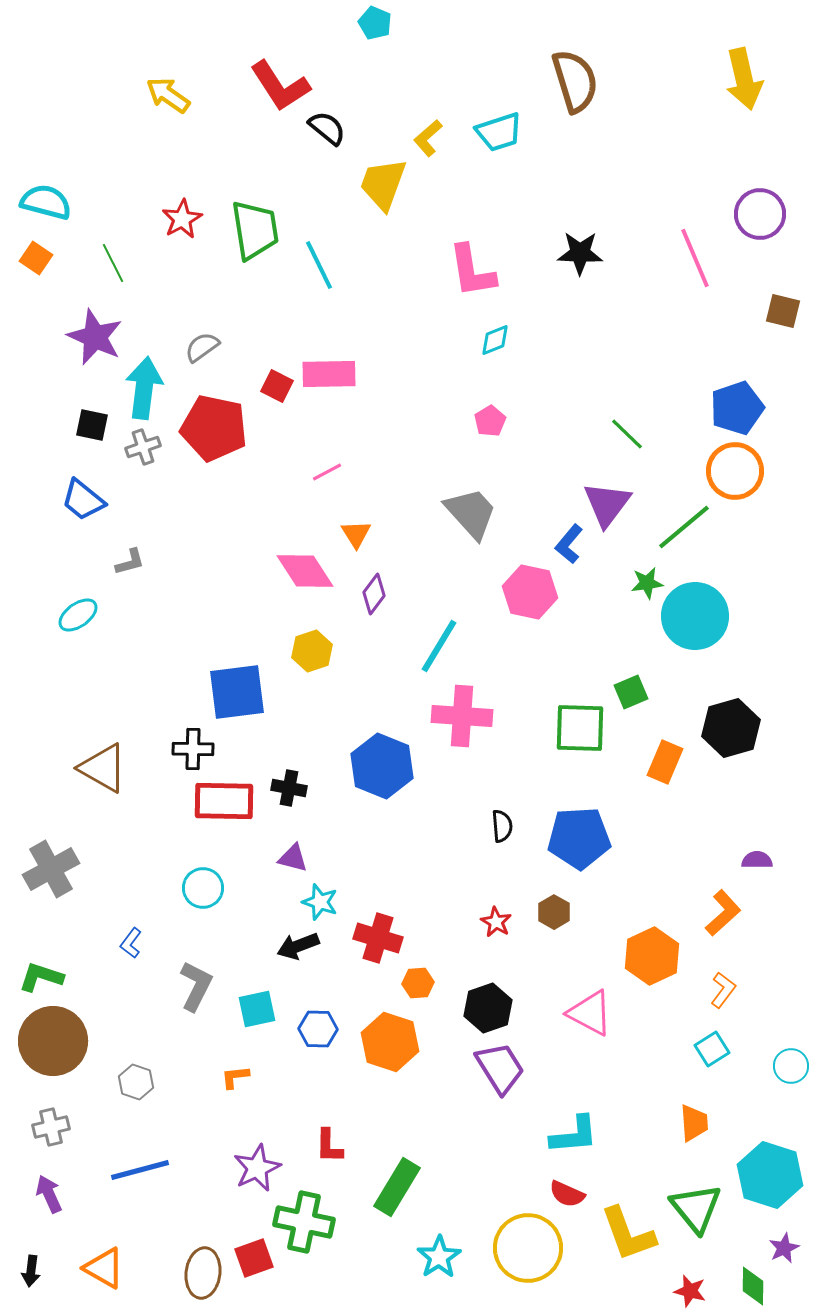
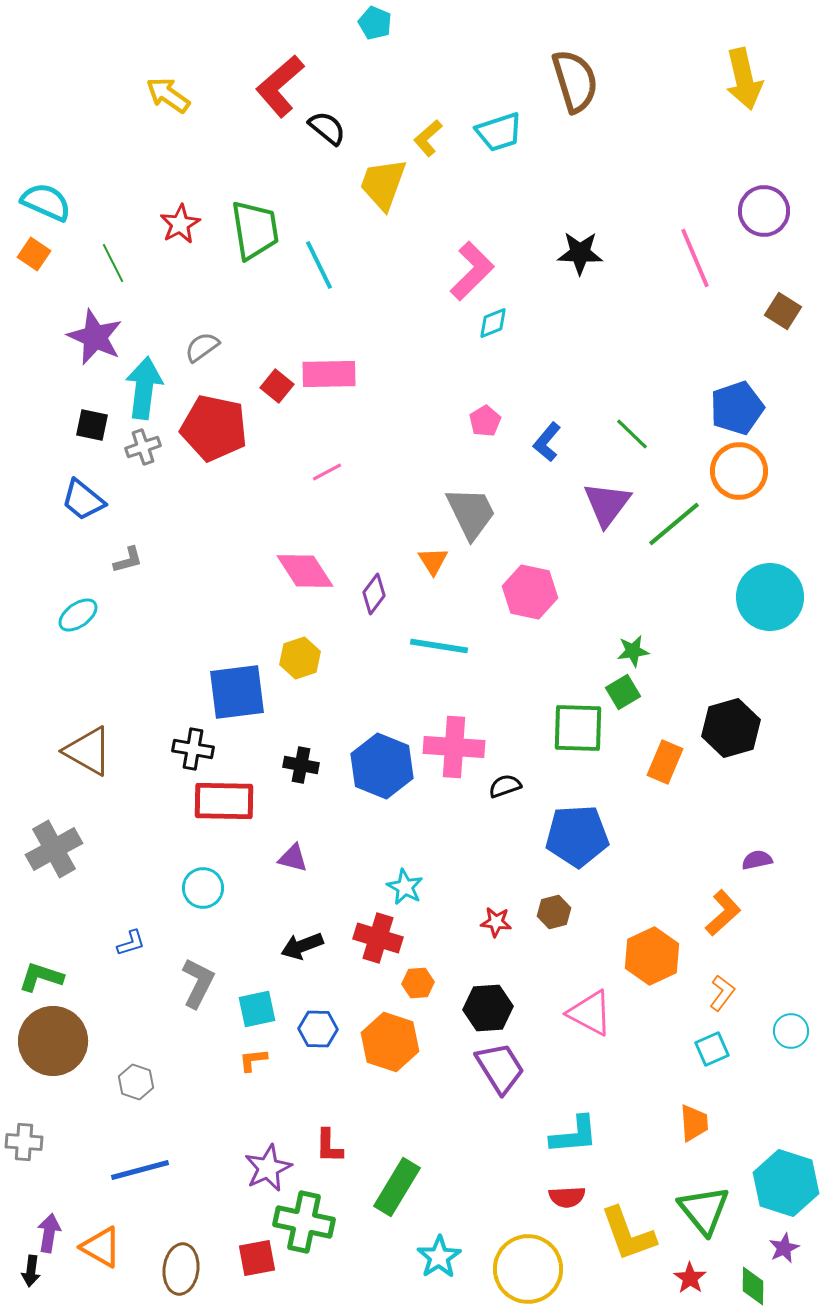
red L-shape at (280, 86): rotated 82 degrees clockwise
cyan semicircle at (46, 202): rotated 9 degrees clockwise
purple circle at (760, 214): moved 4 px right, 3 px up
red star at (182, 219): moved 2 px left, 5 px down
orange square at (36, 258): moved 2 px left, 4 px up
pink L-shape at (472, 271): rotated 126 degrees counterclockwise
brown square at (783, 311): rotated 18 degrees clockwise
cyan diamond at (495, 340): moved 2 px left, 17 px up
red square at (277, 386): rotated 12 degrees clockwise
pink pentagon at (490, 421): moved 5 px left
green line at (627, 434): moved 5 px right
orange circle at (735, 471): moved 4 px right
gray trapezoid at (471, 513): rotated 16 degrees clockwise
green line at (684, 527): moved 10 px left, 3 px up
orange triangle at (356, 534): moved 77 px right, 27 px down
blue L-shape at (569, 544): moved 22 px left, 102 px up
gray L-shape at (130, 562): moved 2 px left, 2 px up
green star at (647, 583): moved 14 px left, 68 px down
cyan circle at (695, 616): moved 75 px right, 19 px up
cyan line at (439, 646): rotated 68 degrees clockwise
yellow hexagon at (312, 651): moved 12 px left, 7 px down
green square at (631, 692): moved 8 px left; rotated 8 degrees counterclockwise
pink cross at (462, 716): moved 8 px left, 31 px down
green square at (580, 728): moved 2 px left
black cross at (193, 749): rotated 9 degrees clockwise
brown triangle at (103, 768): moved 15 px left, 17 px up
black cross at (289, 788): moved 12 px right, 23 px up
black semicircle at (502, 826): moved 3 px right, 40 px up; rotated 104 degrees counterclockwise
blue pentagon at (579, 838): moved 2 px left, 2 px up
purple semicircle at (757, 860): rotated 12 degrees counterclockwise
gray cross at (51, 869): moved 3 px right, 20 px up
cyan star at (320, 902): moved 85 px right, 15 px up; rotated 9 degrees clockwise
brown hexagon at (554, 912): rotated 16 degrees clockwise
red star at (496, 922): rotated 24 degrees counterclockwise
blue L-shape at (131, 943): rotated 144 degrees counterclockwise
black arrow at (298, 946): moved 4 px right
gray L-shape at (196, 986): moved 2 px right, 3 px up
orange L-shape at (723, 990): moved 1 px left, 3 px down
black hexagon at (488, 1008): rotated 15 degrees clockwise
cyan square at (712, 1049): rotated 8 degrees clockwise
cyan circle at (791, 1066): moved 35 px up
orange L-shape at (235, 1077): moved 18 px right, 17 px up
gray cross at (51, 1127): moved 27 px left, 15 px down; rotated 18 degrees clockwise
purple star at (257, 1168): moved 11 px right
cyan hexagon at (770, 1175): moved 16 px right, 8 px down
purple arrow at (49, 1194): moved 39 px down; rotated 33 degrees clockwise
red semicircle at (567, 1194): moved 3 px down; rotated 27 degrees counterclockwise
green triangle at (696, 1208): moved 8 px right, 2 px down
yellow circle at (528, 1248): moved 21 px down
red square at (254, 1258): moved 3 px right; rotated 9 degrees clockwise
orange triangle at (104, 1268): moved 3 px left, 21 px up
brown ellipse at (203, 1273): moved 22 px left, 4 px up
red star at (690, 1291): moved 13 px up; rotated 20 degrees clockwise
